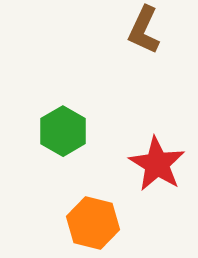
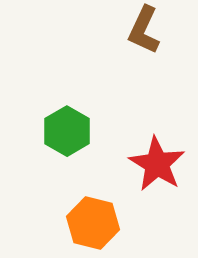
green hexagon: moved 4 px right
